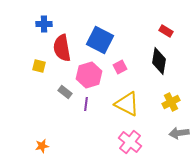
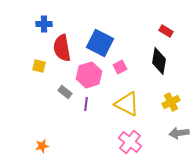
blue square: moved 3 px down
